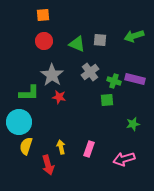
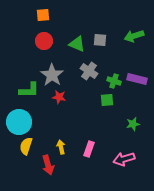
gray cross: moved 1 px left, 1 px up; rotated 18 degrees counterclockwise
purple rectangle: moved 2 px right
green L-shape: moved 3 px up
